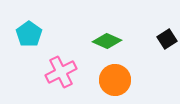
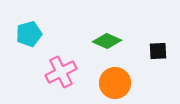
cyan pentagon: rotated 20 degrees clockwise
black square: moved 9 px left, 12 px down; rotated 30 degrees clockwise
orange circle: moved 3 px down
